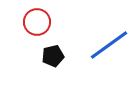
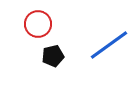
red circle: moved 1 px right, 2 px down
